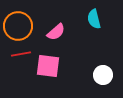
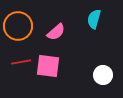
cyan semicircle: rotated 30 degrees clockwise
red line: moved 8 px down
